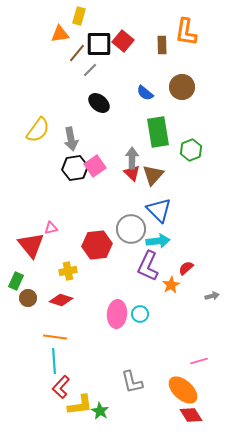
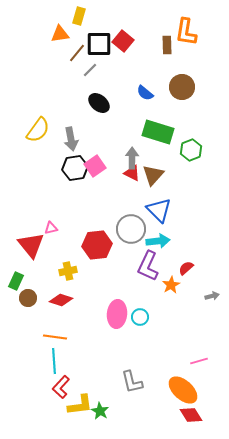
brown rectangle at (162, 45): moved 5 px right
green rectangle at (158, 132): rotated 64 degrees counterclockwise
red triangle at (132, 173): rotated 18 degrees counterclockwise
cyan circle at (140, 314): moved 3 px down
